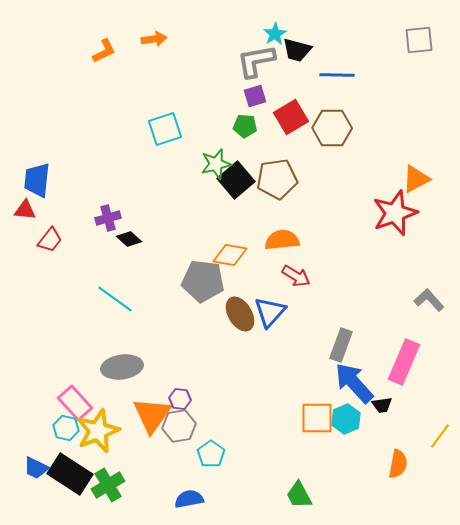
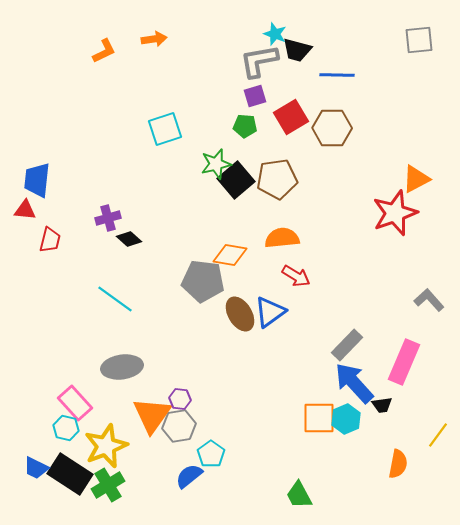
cyan star at (275, 34): rotated 20 degrees counterclockwise
gray L-shape at (256, 61): moved 3 px right
red trapezoid at (50, 240): rotated 24 degrees counterclockwise
orange semicircle at (282, 240): moved 2 px up
blue triangle at (270, 312): rotated 12 degrees clockwise
gray rectangle at (341, 345): moved 6 px right; rotated 24 degrees clockwise
orange square at (317, 418): moved 2 px right
yellow star at (98, 431): moved 8 px right, 15 px down
yellow line at (440, 436): moved 2 px left, 1 px up
blue semicircle at (189, 499): moved 23 px up; rotated 28 degrees counterclockwise
